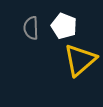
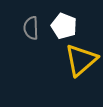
yellow triangle: moved 1 px right
